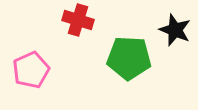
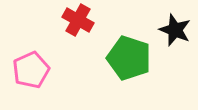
red cross: rotated 12 degrees clockwise
green pentagon: rotated 15 degrees clockwise
